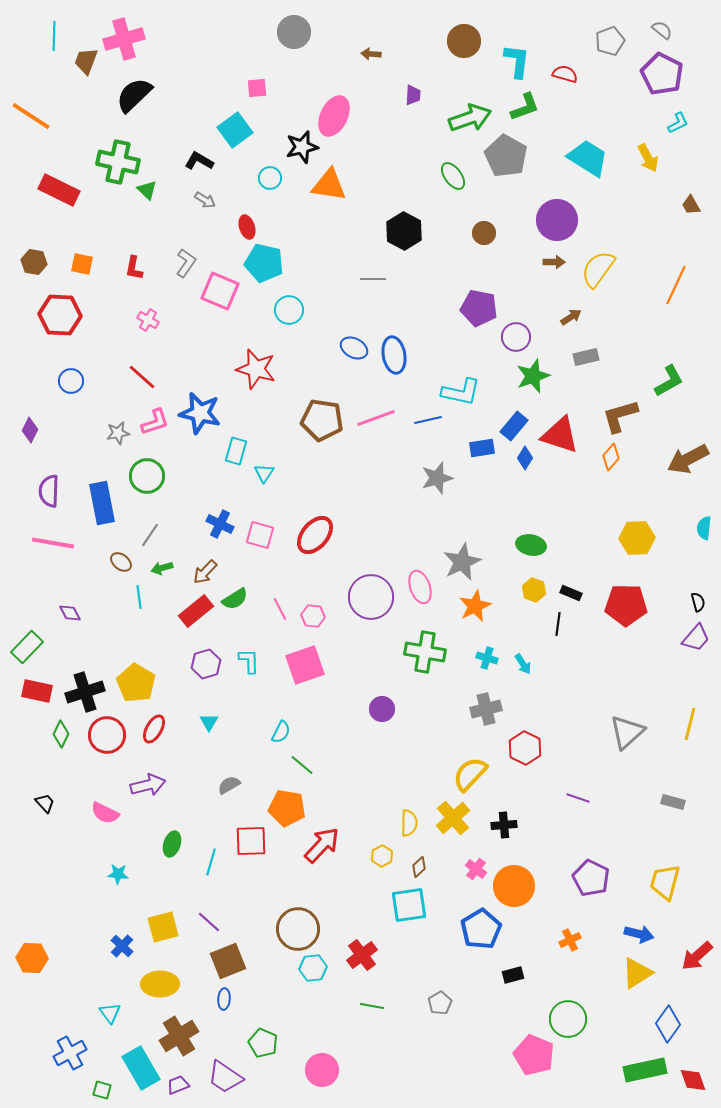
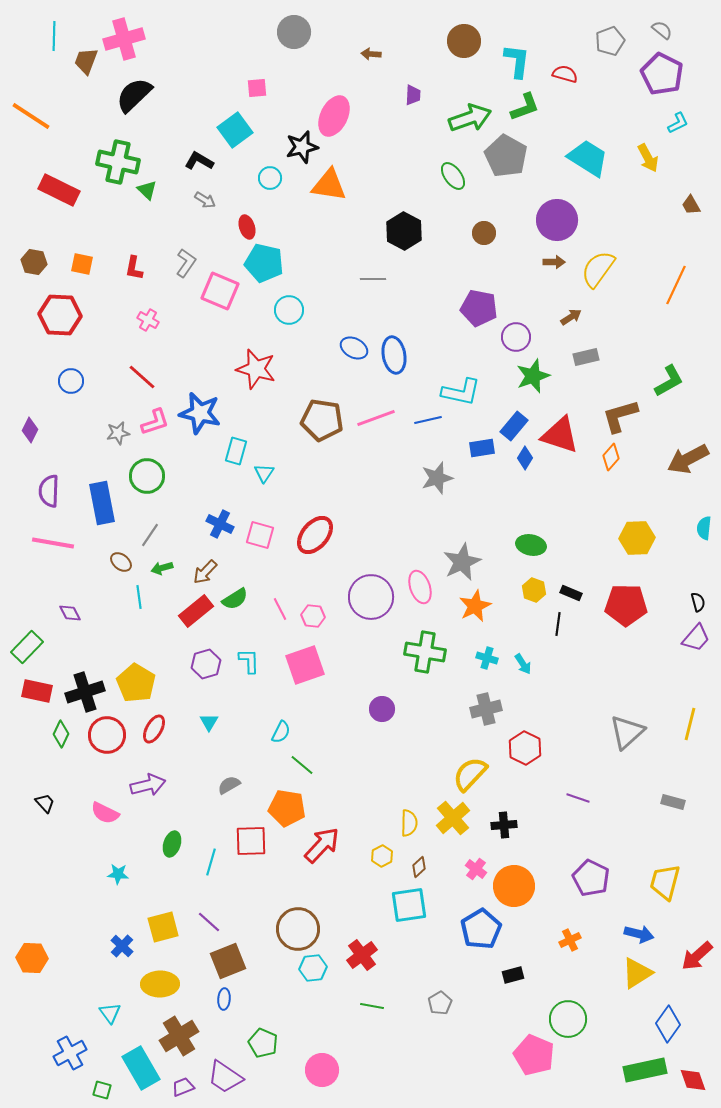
purple trapezoid at (178, 1085): moved 5 px right, 2 px down
